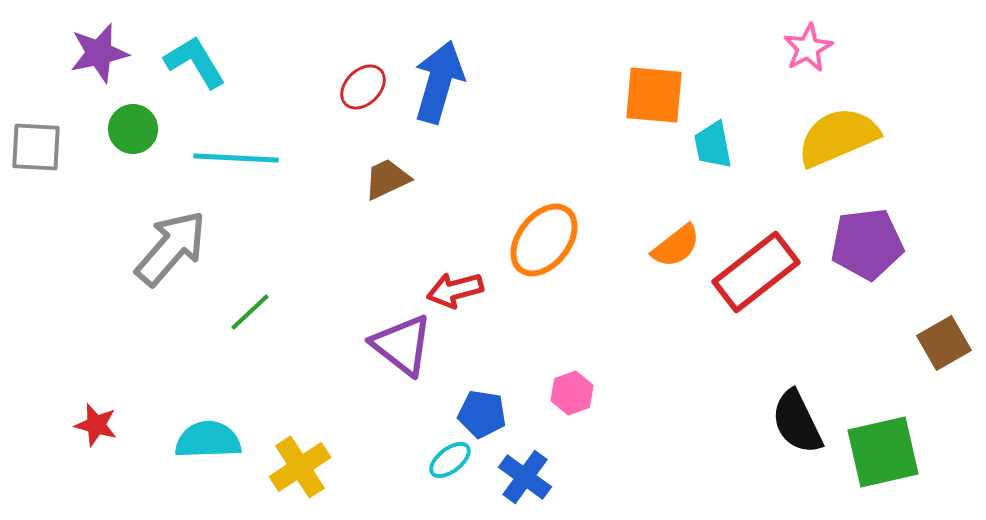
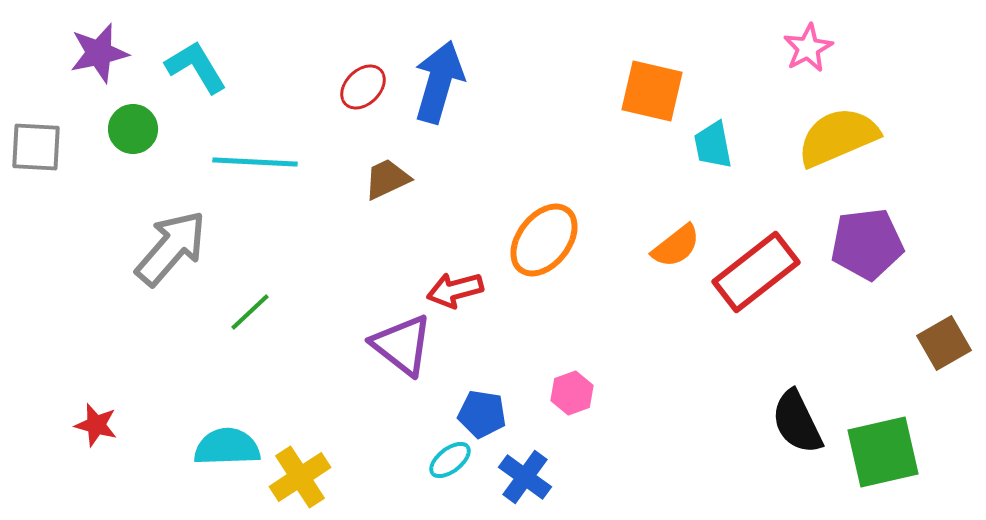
cyan L-shape: moved 1 px right, 5 px down
orange square: moved 2 px left, 4 px up; rotated 8 degrees clockwise
cyan line: moved 19 px right, 4 px down
cyan semicircle: moved 19 px right, 7 px down
yellow cross: moved 10 px down
